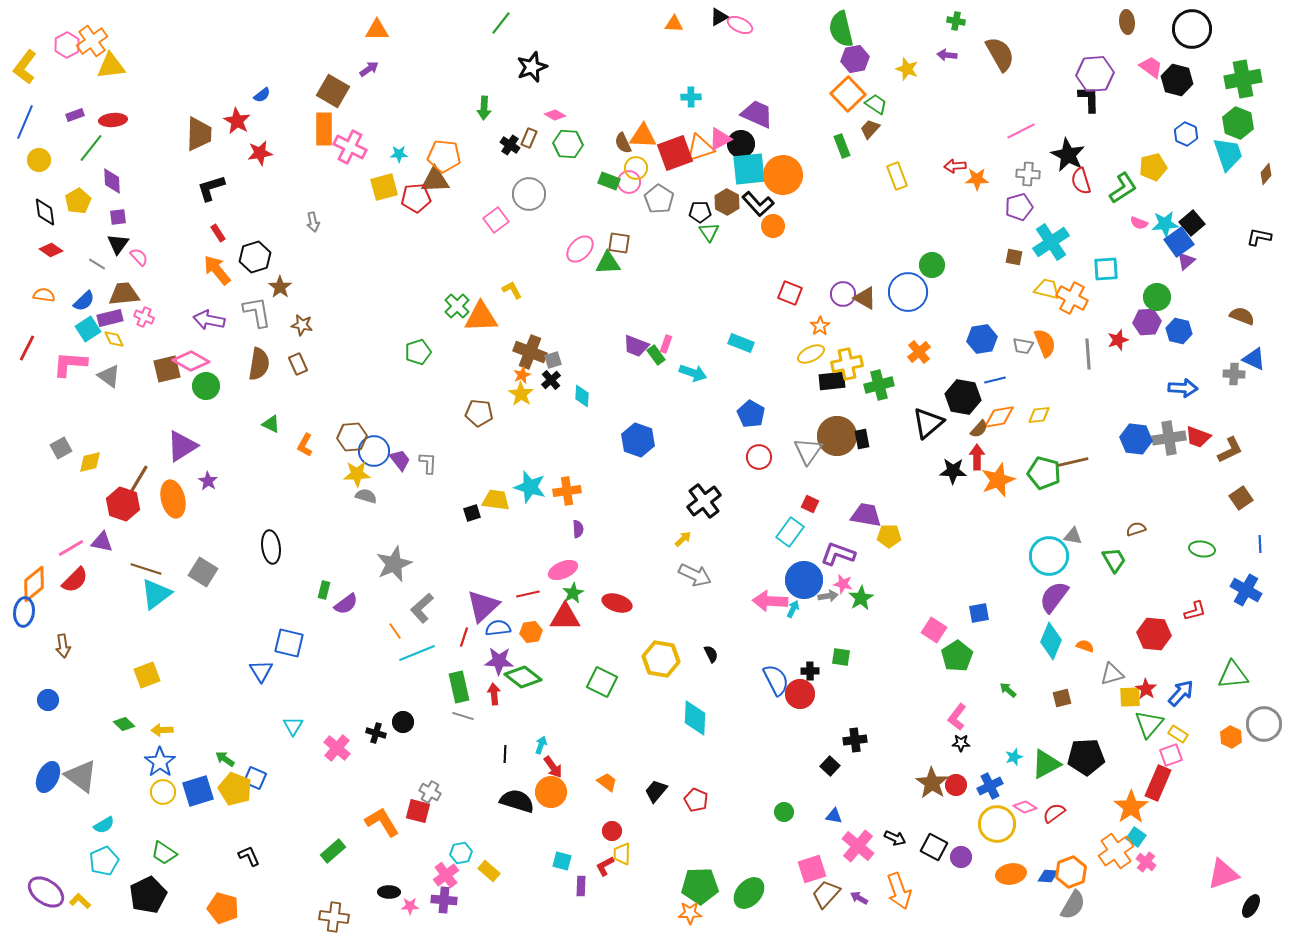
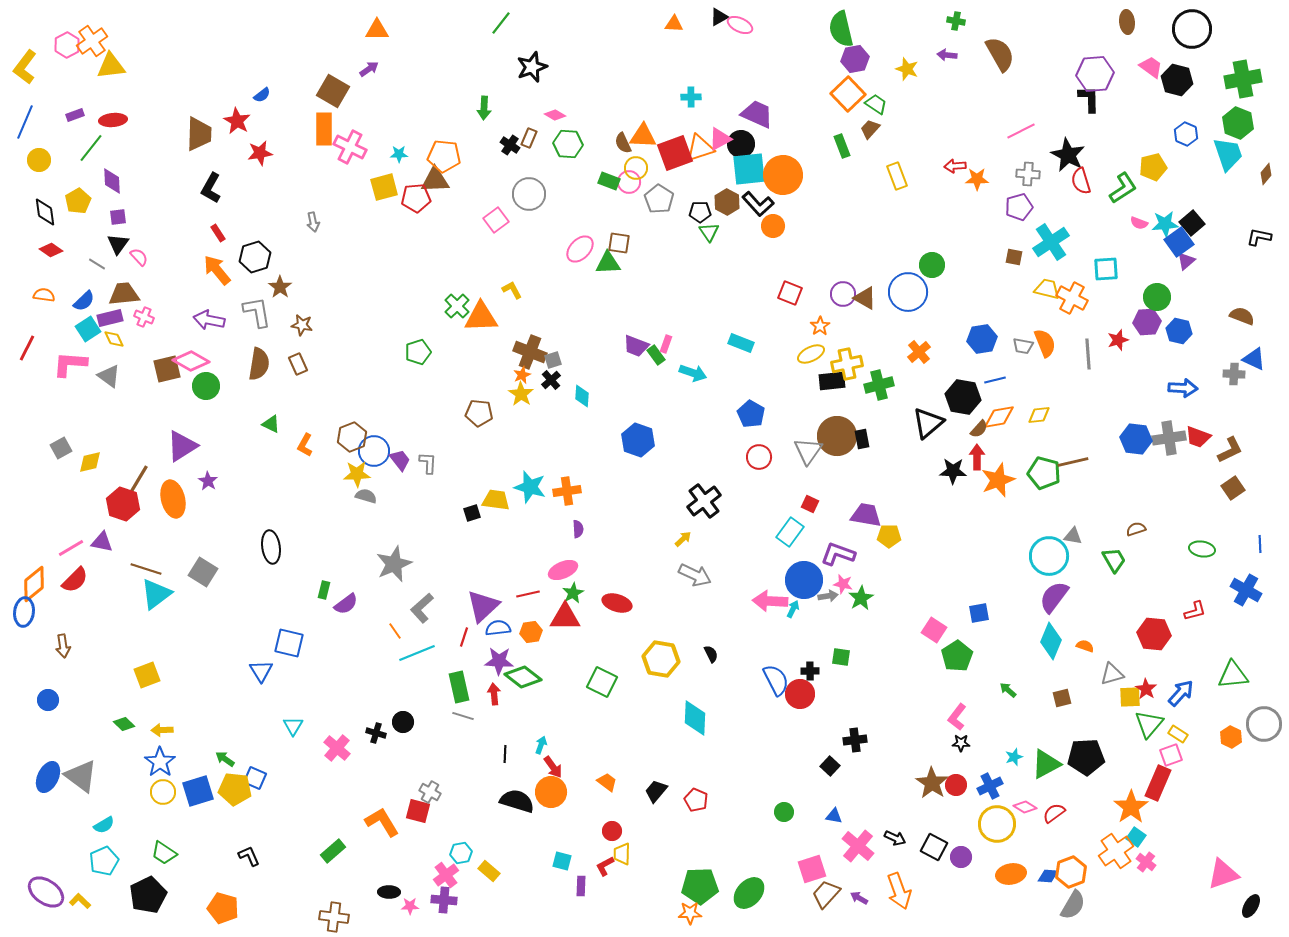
black L-shape at (211, 188): rotated 44 degrees counterclockwise
brown hexagon at (352, 437): rotated 16 degrees counterclockwise
brown square at (1241, 498): moved 8 px left, 10 px up
yellow pentagon at (235, 789): rotated 16 degrees counterclockwise
